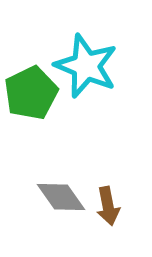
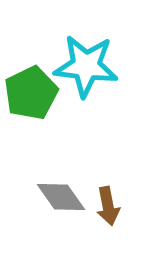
cyan star: rotated 16 degrees counterclockwise
